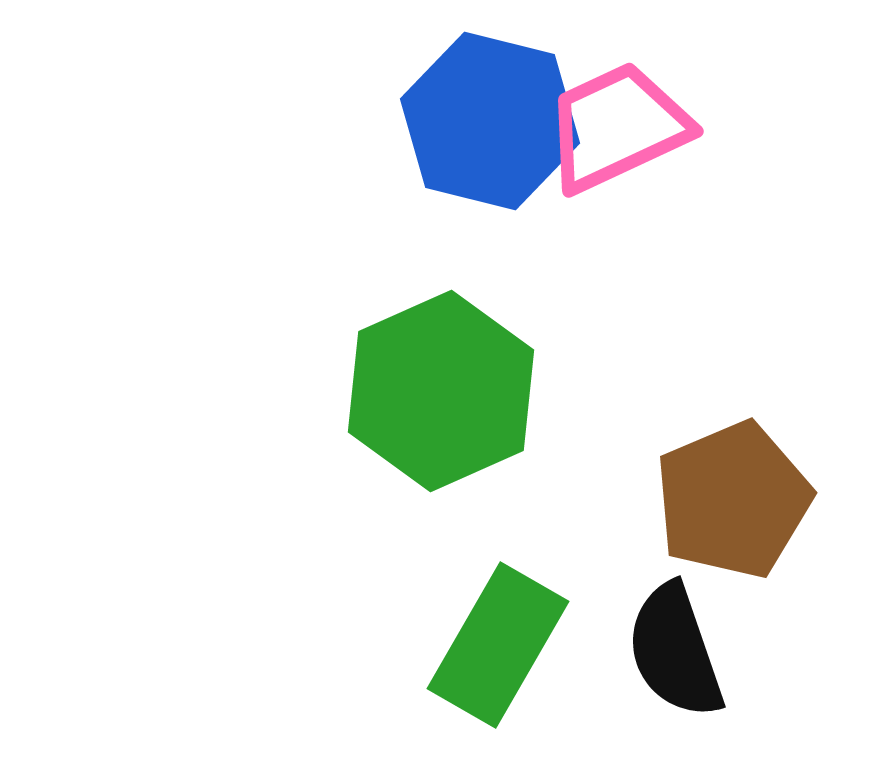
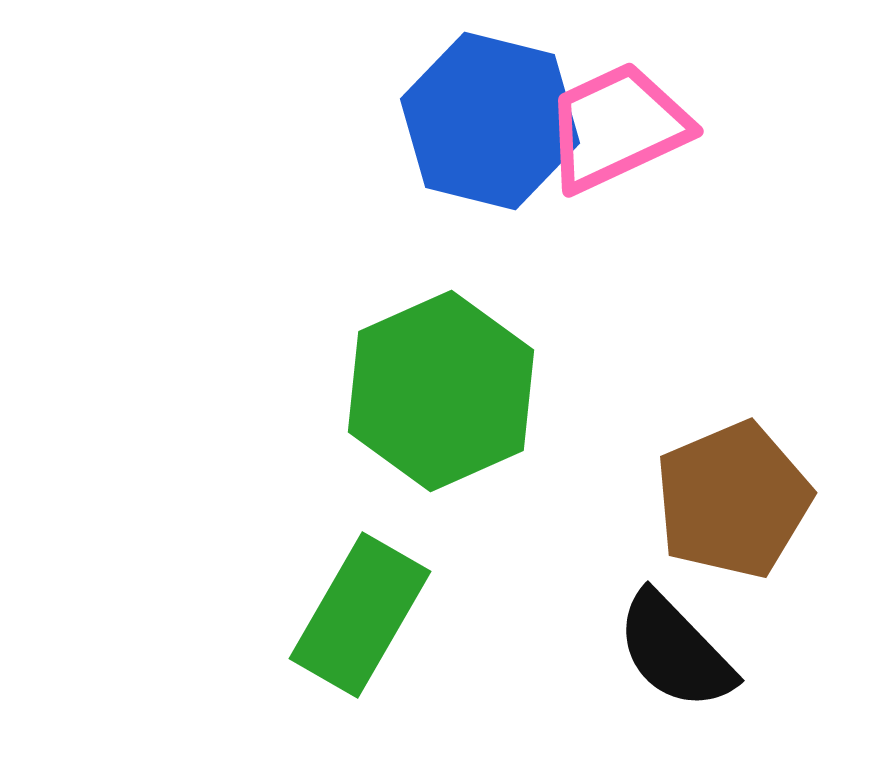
green rectangle: moved 138 px left, 30 px up
black semicircle: rotated 25 degrees counterclockwise
